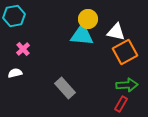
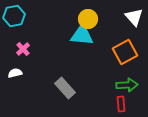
white triangle: moved 18 px right, 15 px up; rotated 36 degrees clockwise
red rectangle: rotated 35 degrees counterclockwise
